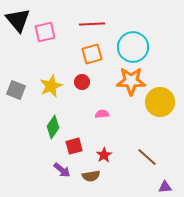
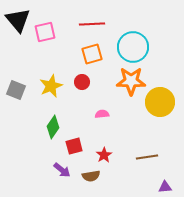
brown line: rotated 50 degrees counterclockwise
